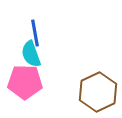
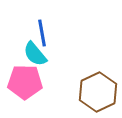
blue line: moved 7 px right
cyan semicircle: moved 4 px right; rotated 20 degrees counterclockwise
